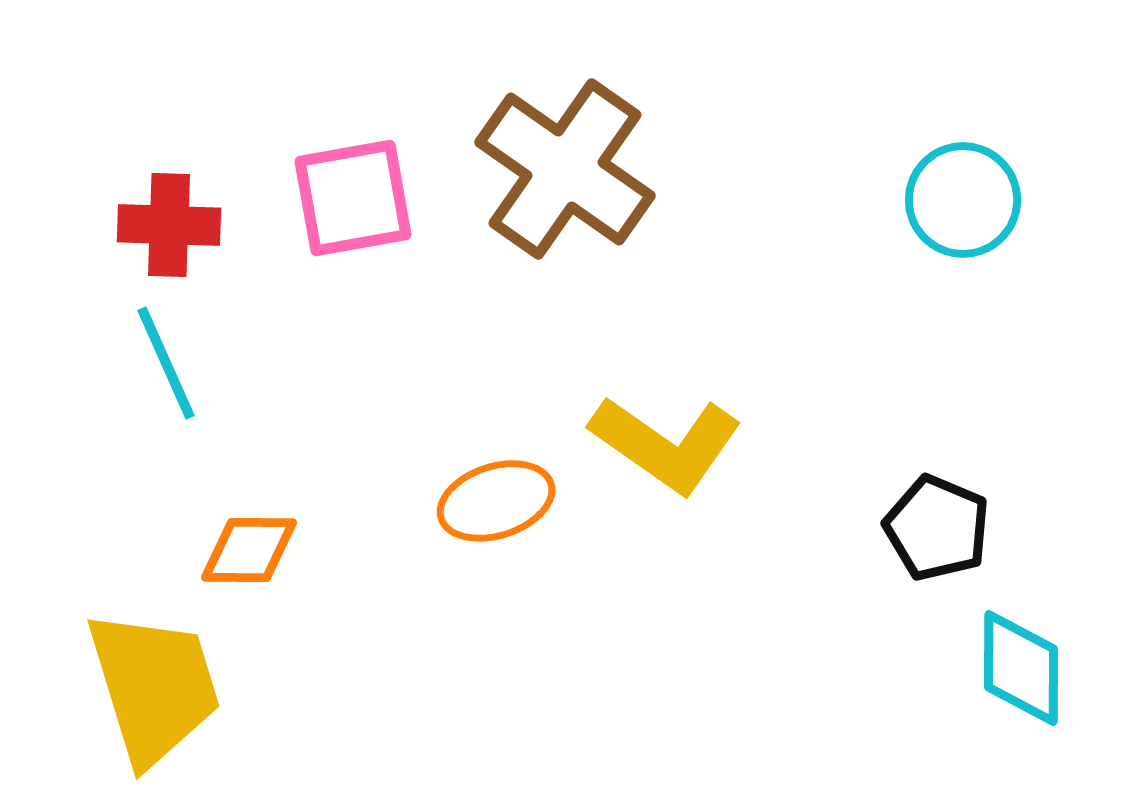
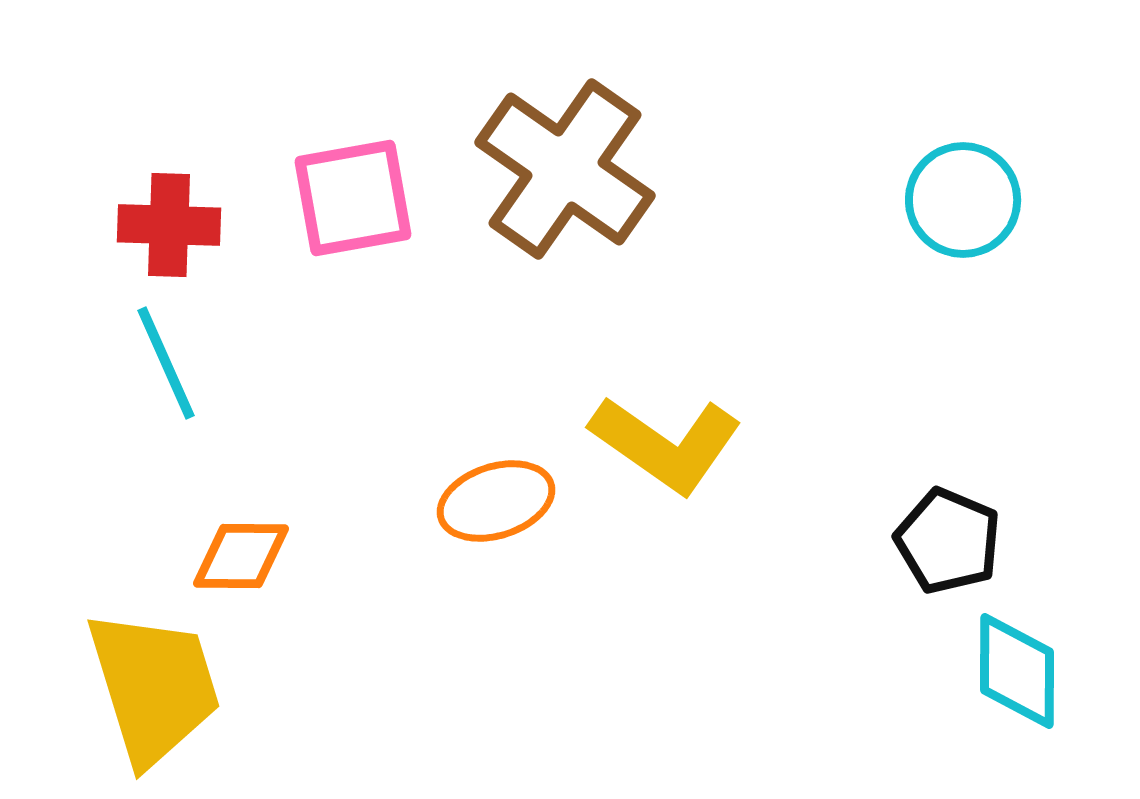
black pentagon: moved 11 px right, 13 px down
orange diamond: moved 8 px left, 6 px down
cyan diamond: moved 4 px left, 3 px down
